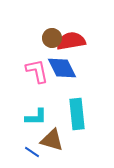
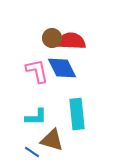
red semicircle: rotated 12 degrees clockwise
